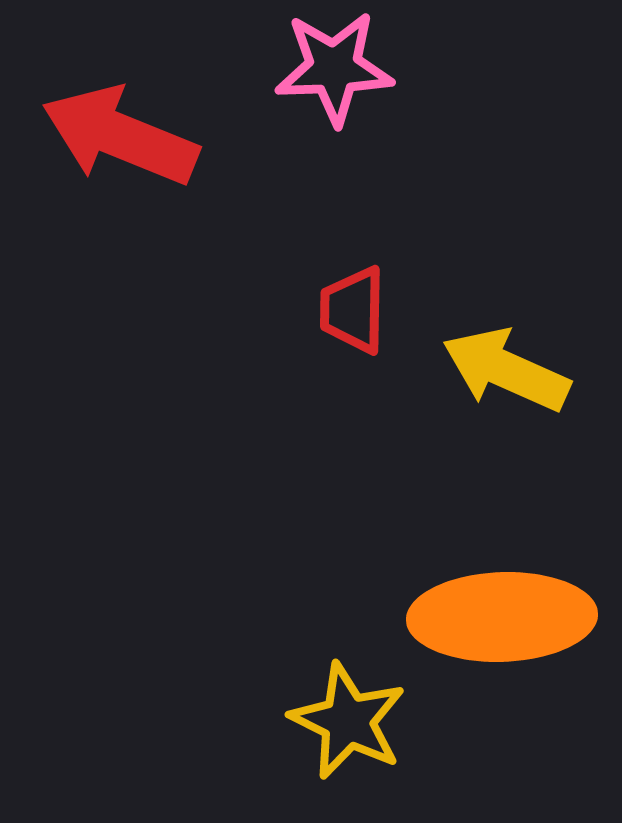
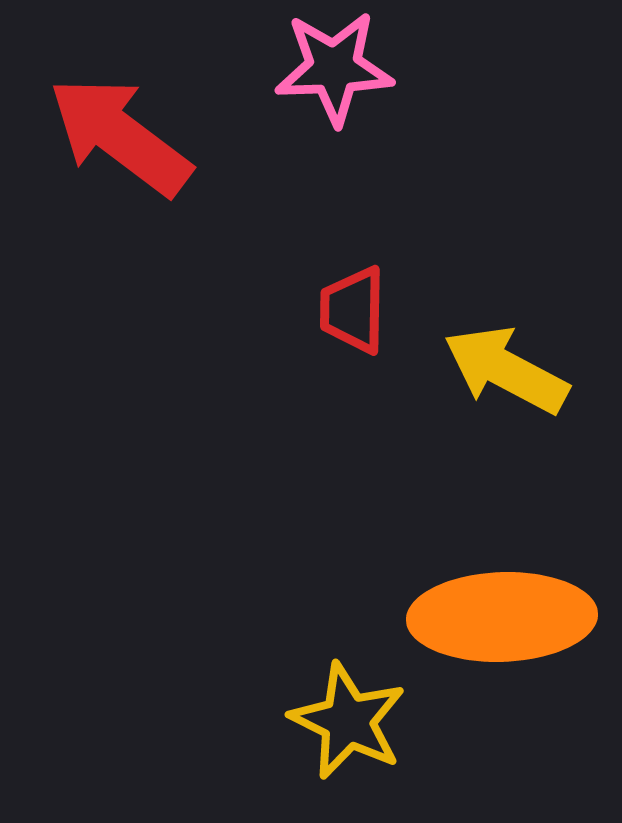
red arrow: rotated 15 degrees clockwise
yellow arrow: rotated 4 degrees clockwise
